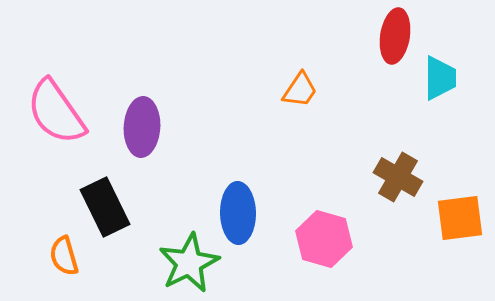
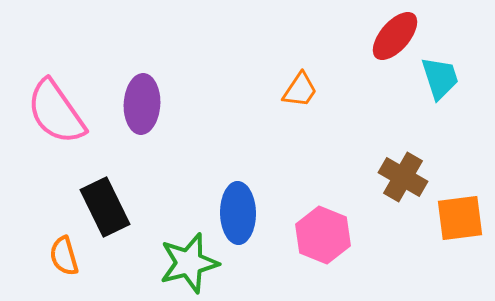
red ellipse: rotated 32 degrees clockwise
cyan trapezoid: rotated 18 degrees counterclockwise
purple ellipse: moved 23 px up
brown cross: moved 5 px right
pink hexagon: moved 1 px left, 4 px up; rotated 6 degrees clockwise
green star: rotated 12 degrees clockwise
